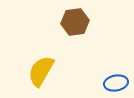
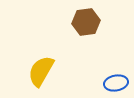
brown hexagon: moved 11 px right
